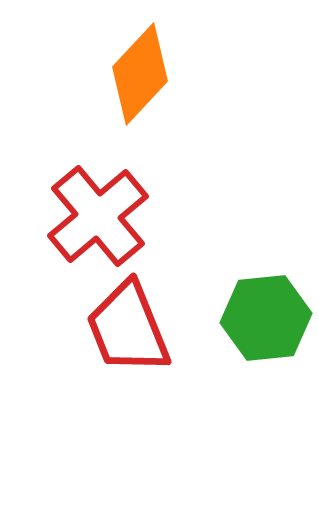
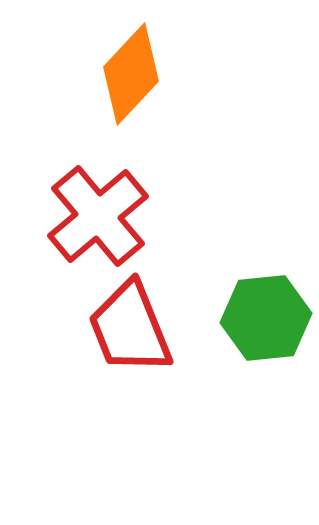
orange diamond: moved 9 px left
red trapezoid: moved 2 px right
